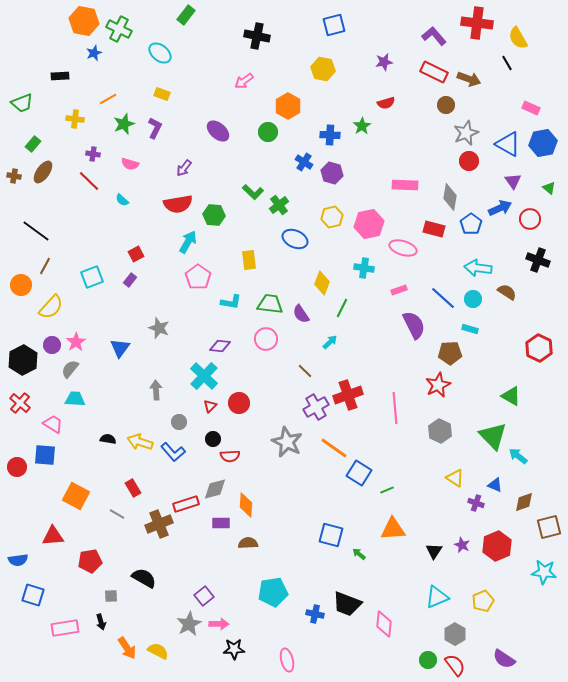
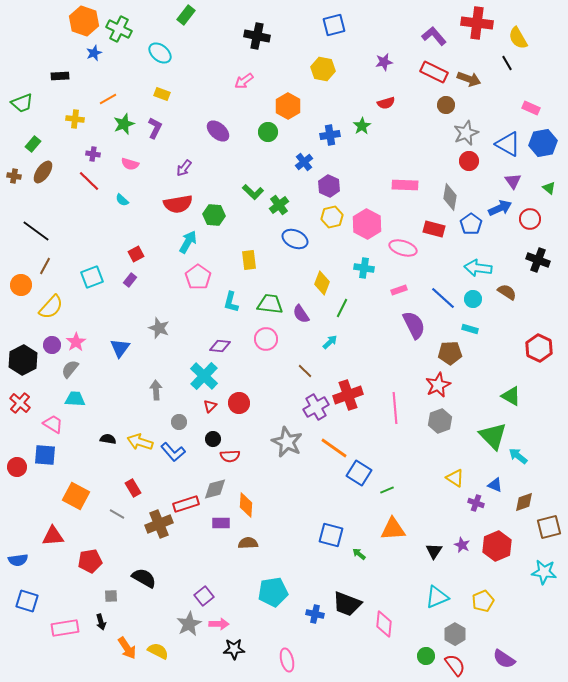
orange hexagon at (84, 21): rotated 8 degrees clockwise
blue cross at (330, 135): rotated 12 degrees counterclockwise
blue cross at (304, 162): rotated 18 degrees clockwise
purple hexagon at (332, 173): moved 3 px left, 13 px down; rotated 10 degrees clockwise
pink hexagon at (369, 224): moved 2 px left; rotated 20 degrees counterclockwise
cyan L-shape at (231, 302): rotated 95 degrees clockwise
gray hexagon at (440, 431): moved 10 px up; rotated 15 degrees clockwise
blue square at (33, 595): moved 6 px left, 6 px down
green circle at (428, 660): moved 2 px left, 4 px up
